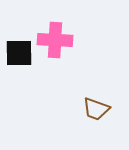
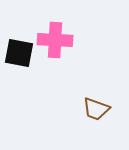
black square: rotated 12 degrees clockwise
